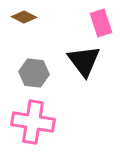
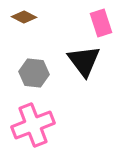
pink cross: moved 3 px down; rotated 30 degrees counterclockwise
